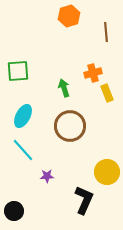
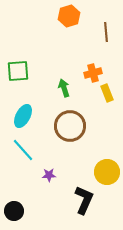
purple star: moved 2 px right, 1 px up
